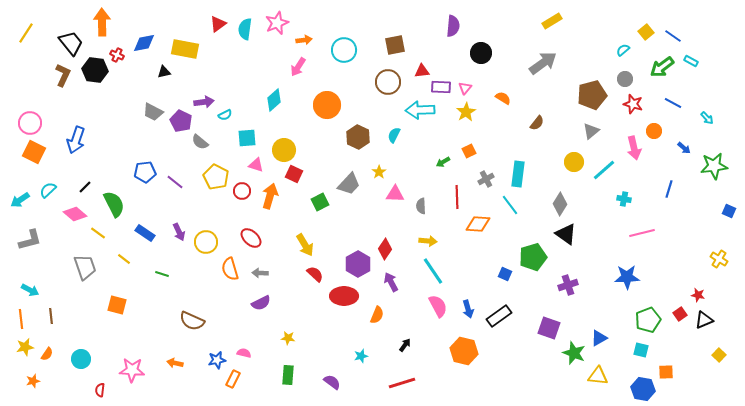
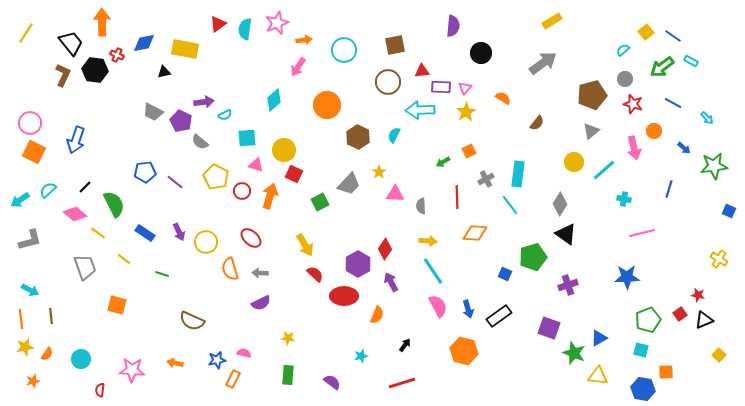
orange diamond at (478, 224): moved 3 px left, 9 px down
